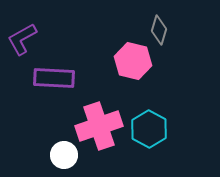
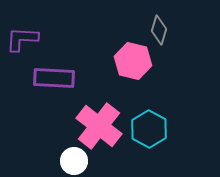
purple L-shape: rotated 32 degrees clockwise
pink cross: rotated 33 degrees counterclockwise
white circle: moved 10 px right, 6 px down
